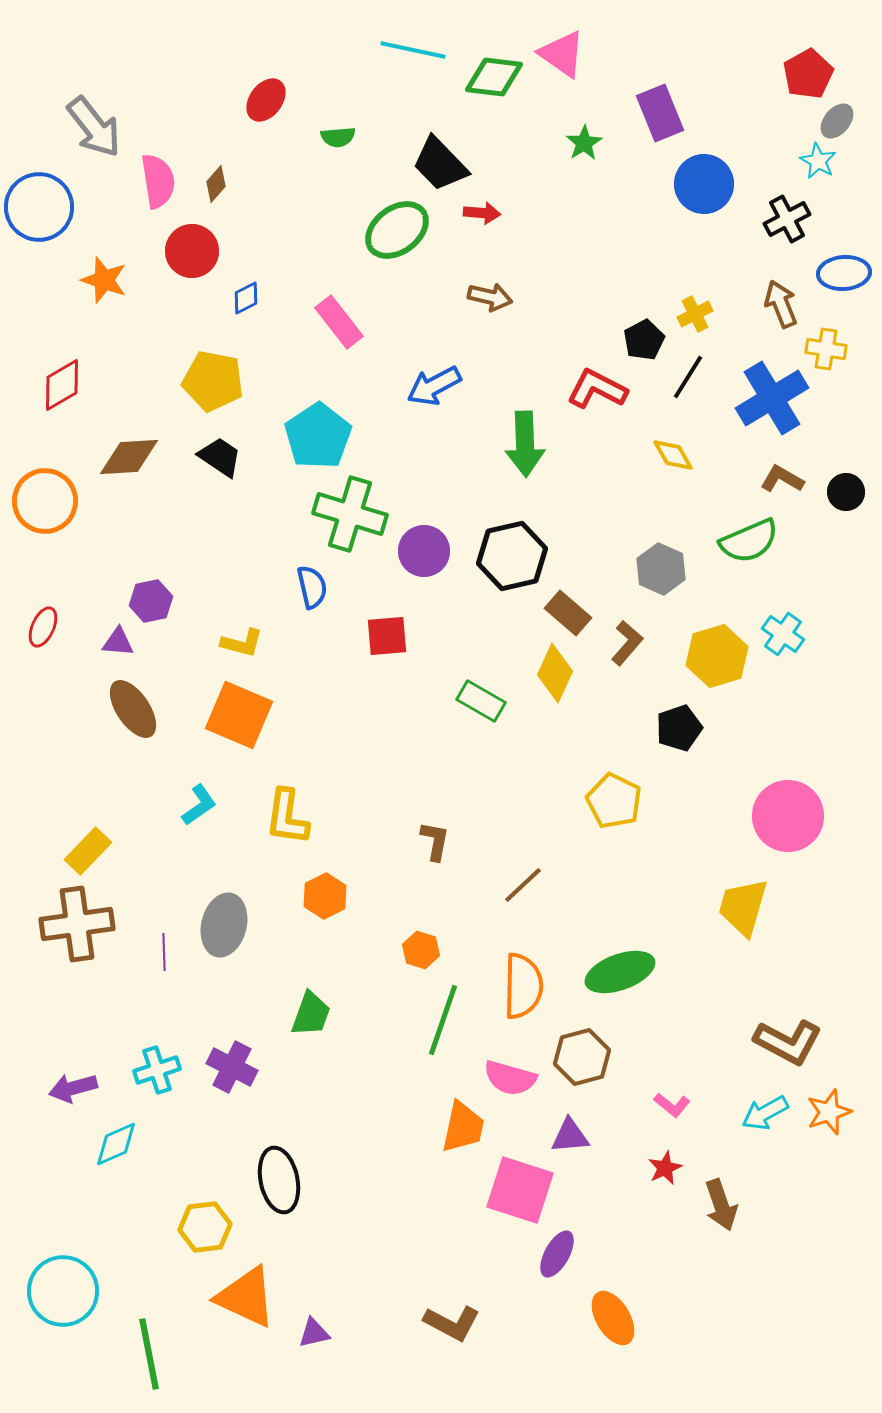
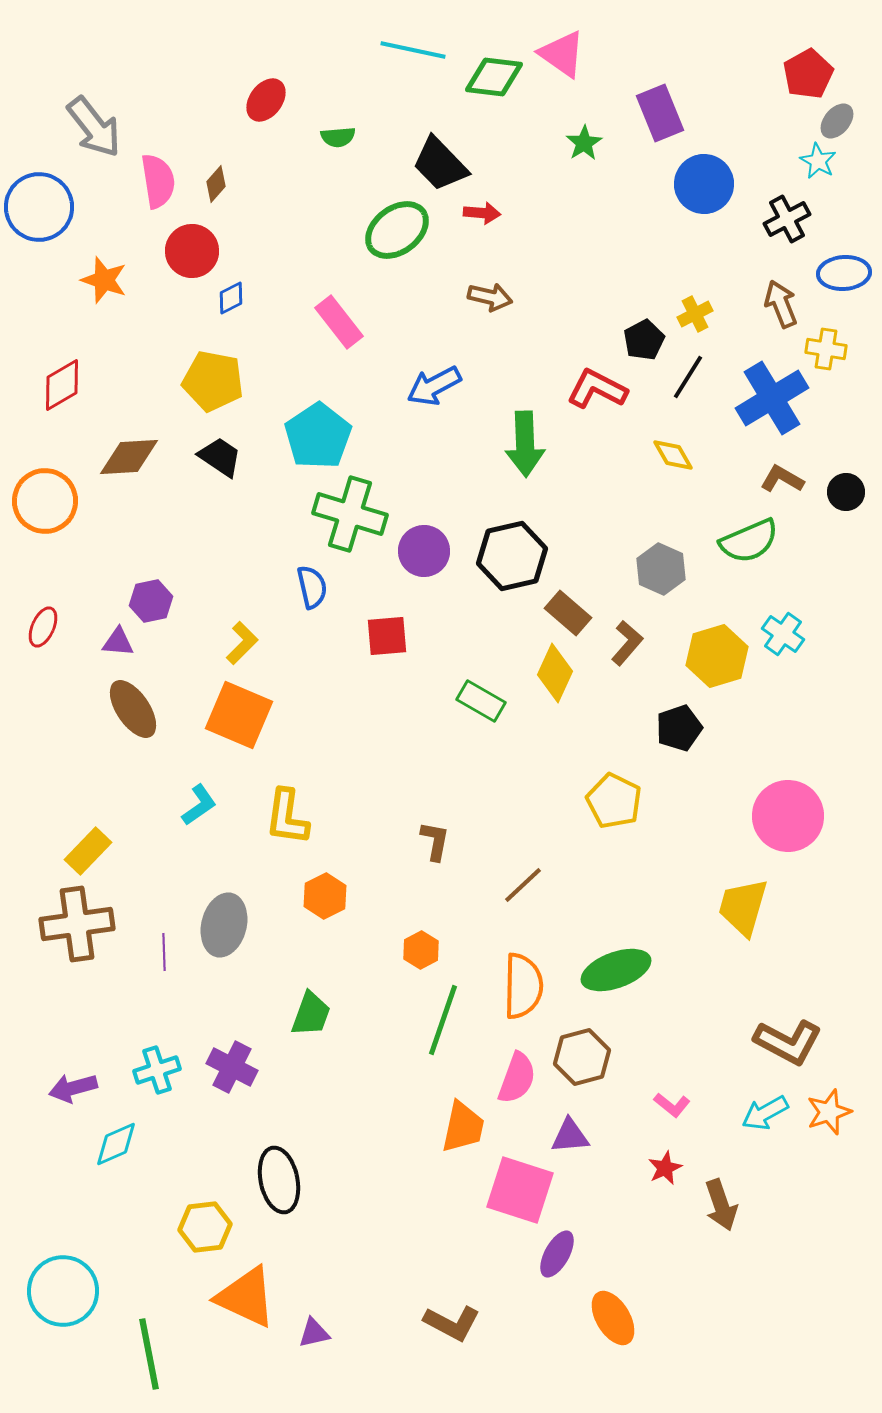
blue diamond at (246, 298): moved 15 px left
yellow L-shape at (242, 643): rotated 60 degrees counterclockwise
orange hexagon at (421, 950): rotated 15 degrees clockwise
green ellipse at (620, 972): moved 4 px left, 2 px up
pink semicircle at (510, 1078): moved 7 px right; rotated 86 degrees counterclockwise
